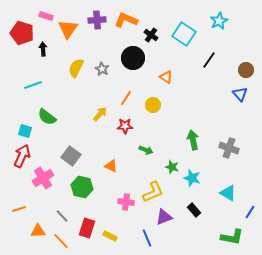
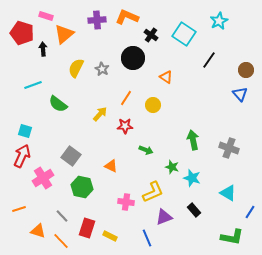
orange L-shape at (126, 20): moved 1 px right, 3 px up
orange triangle at (68, 29): moved 4 px left, 5 px down; rotated 15 degrees clockwise
green semicircle at (47, 117): moved 11 px right, 13 px up
orange triangle at (38, 231): rotated 21 degrees clockwise
